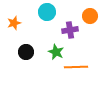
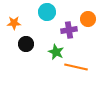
orange circle: moved 2 px left, 3 px down
orange star: rotated 16 degrees clockwise
purple cross: moved 1 px left
black circle: moved 8 px up
orange line: rotated 15 degrees clockwise
